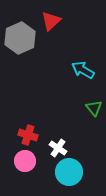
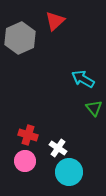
red triangle: moved 4 px right
cyan arrow: moved 9 px down
